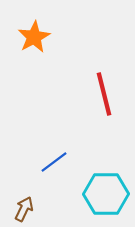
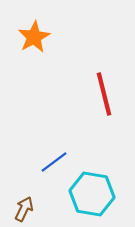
cyan hexagon: moved 14 px left; rotated 9 degrees clockwise
